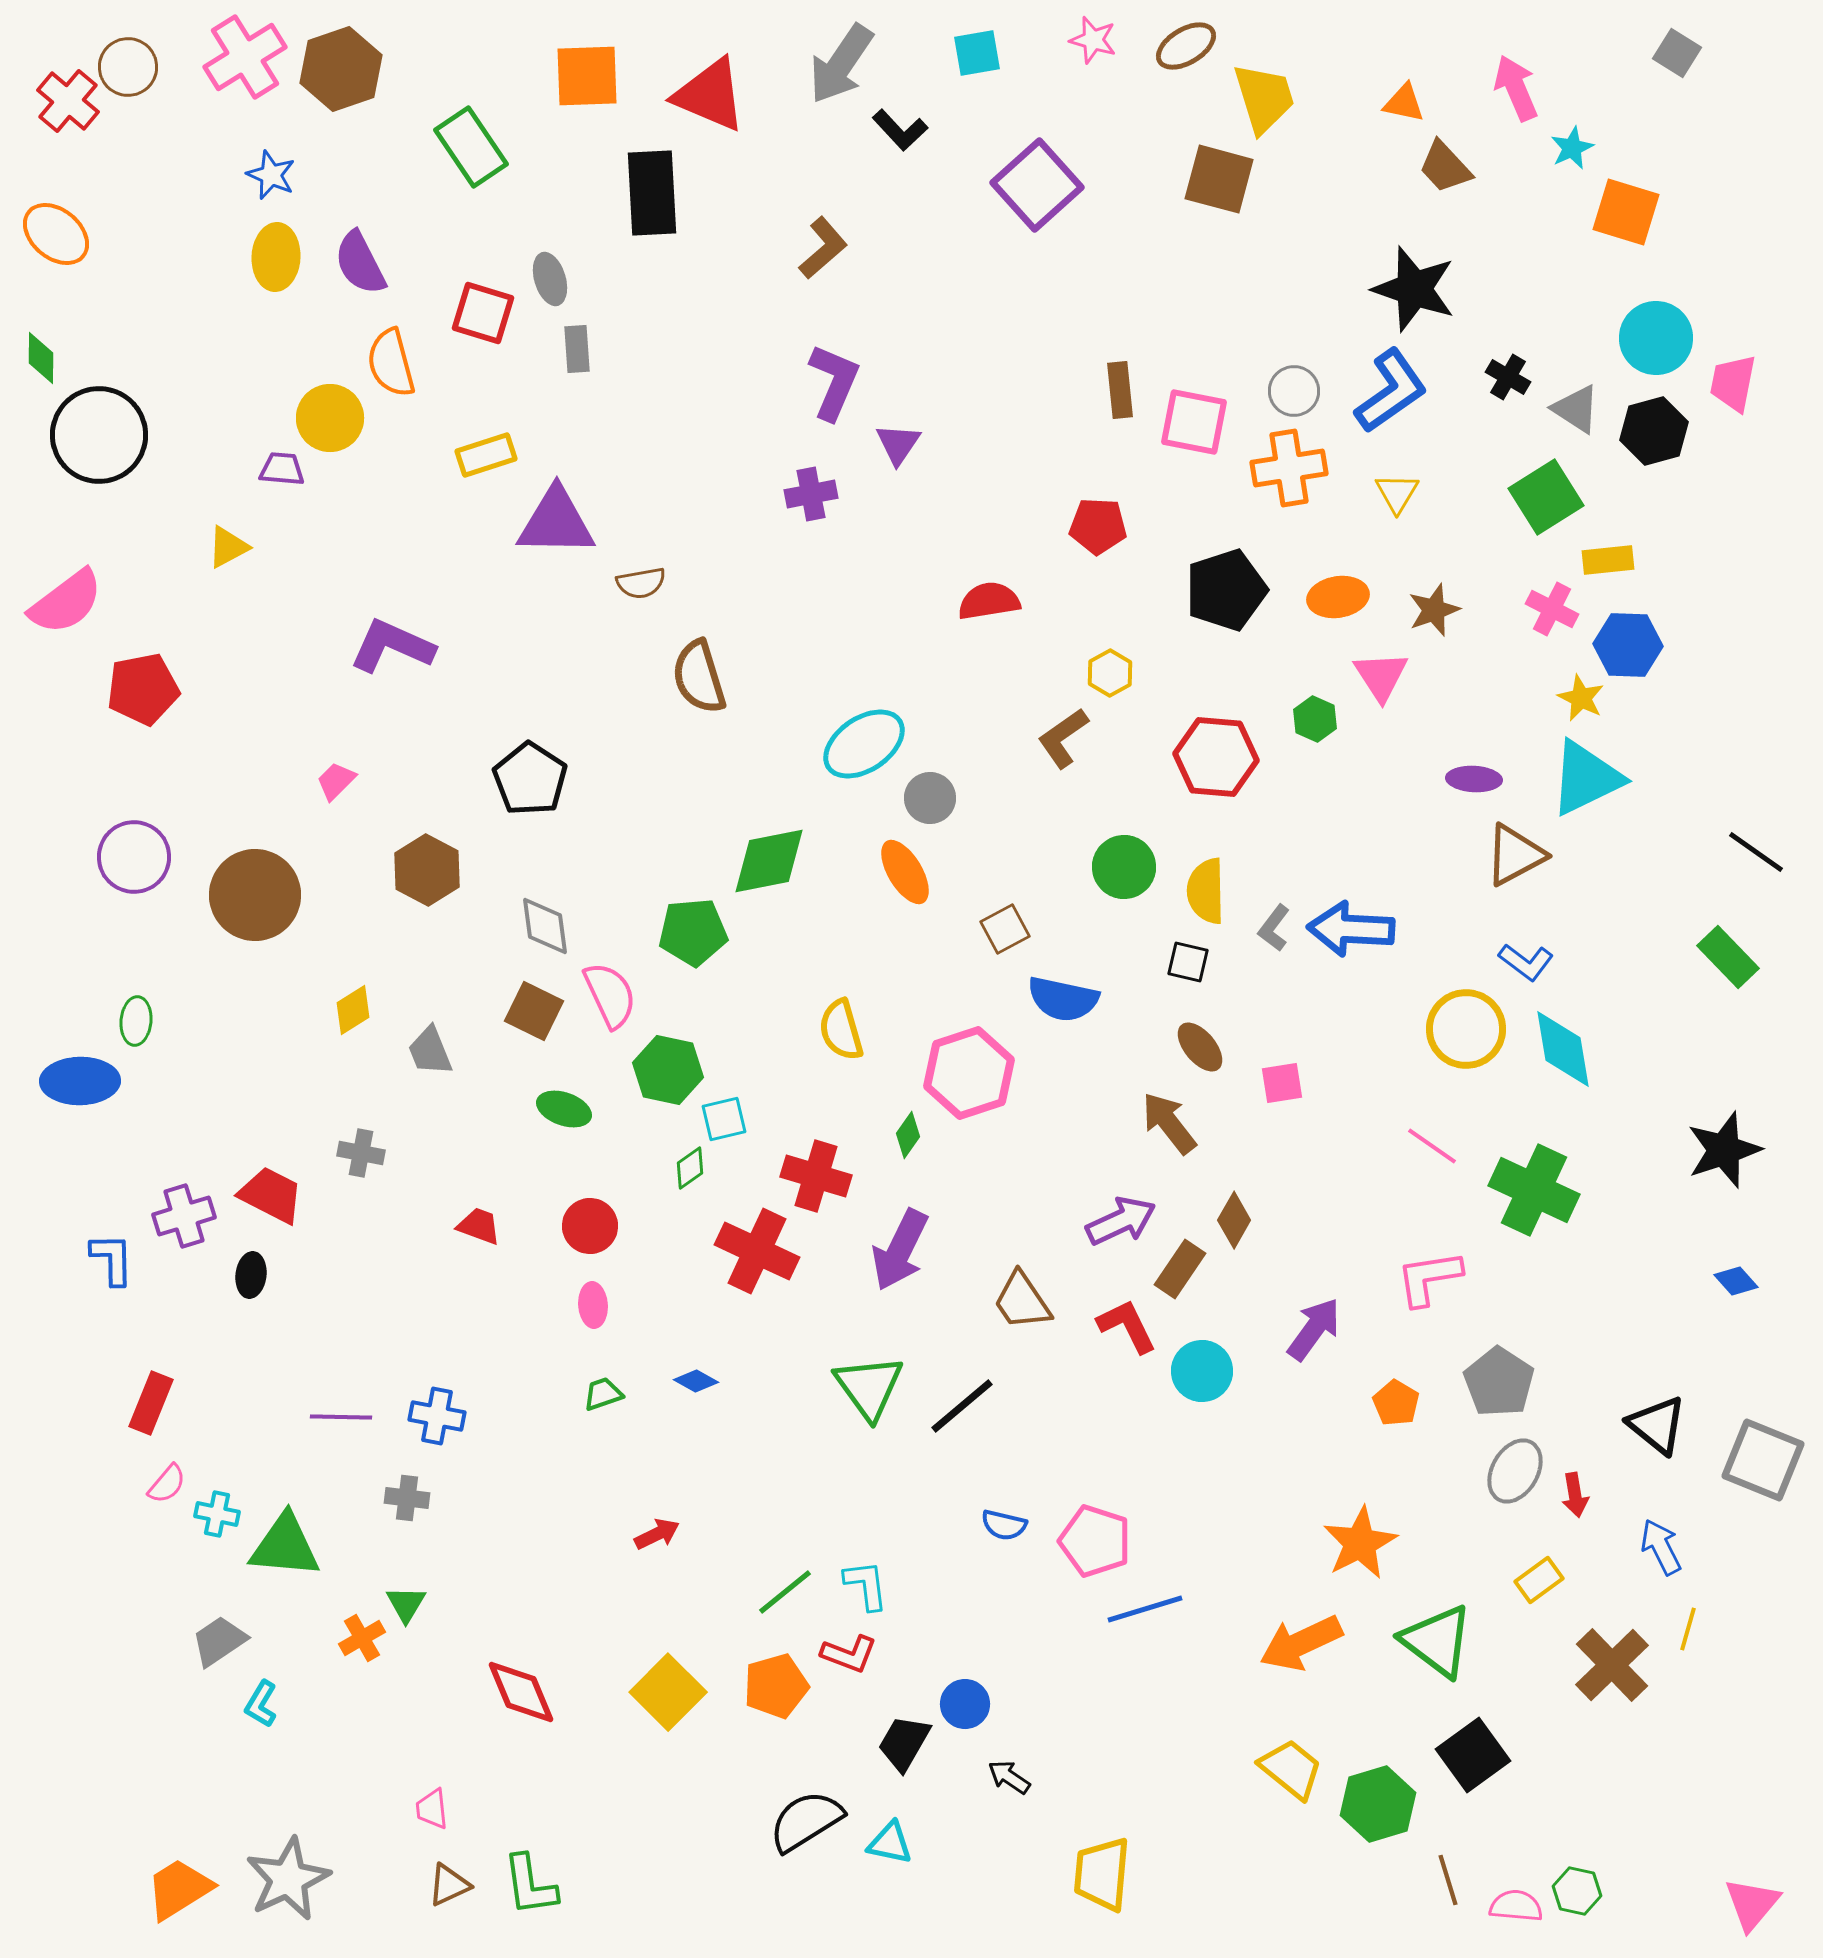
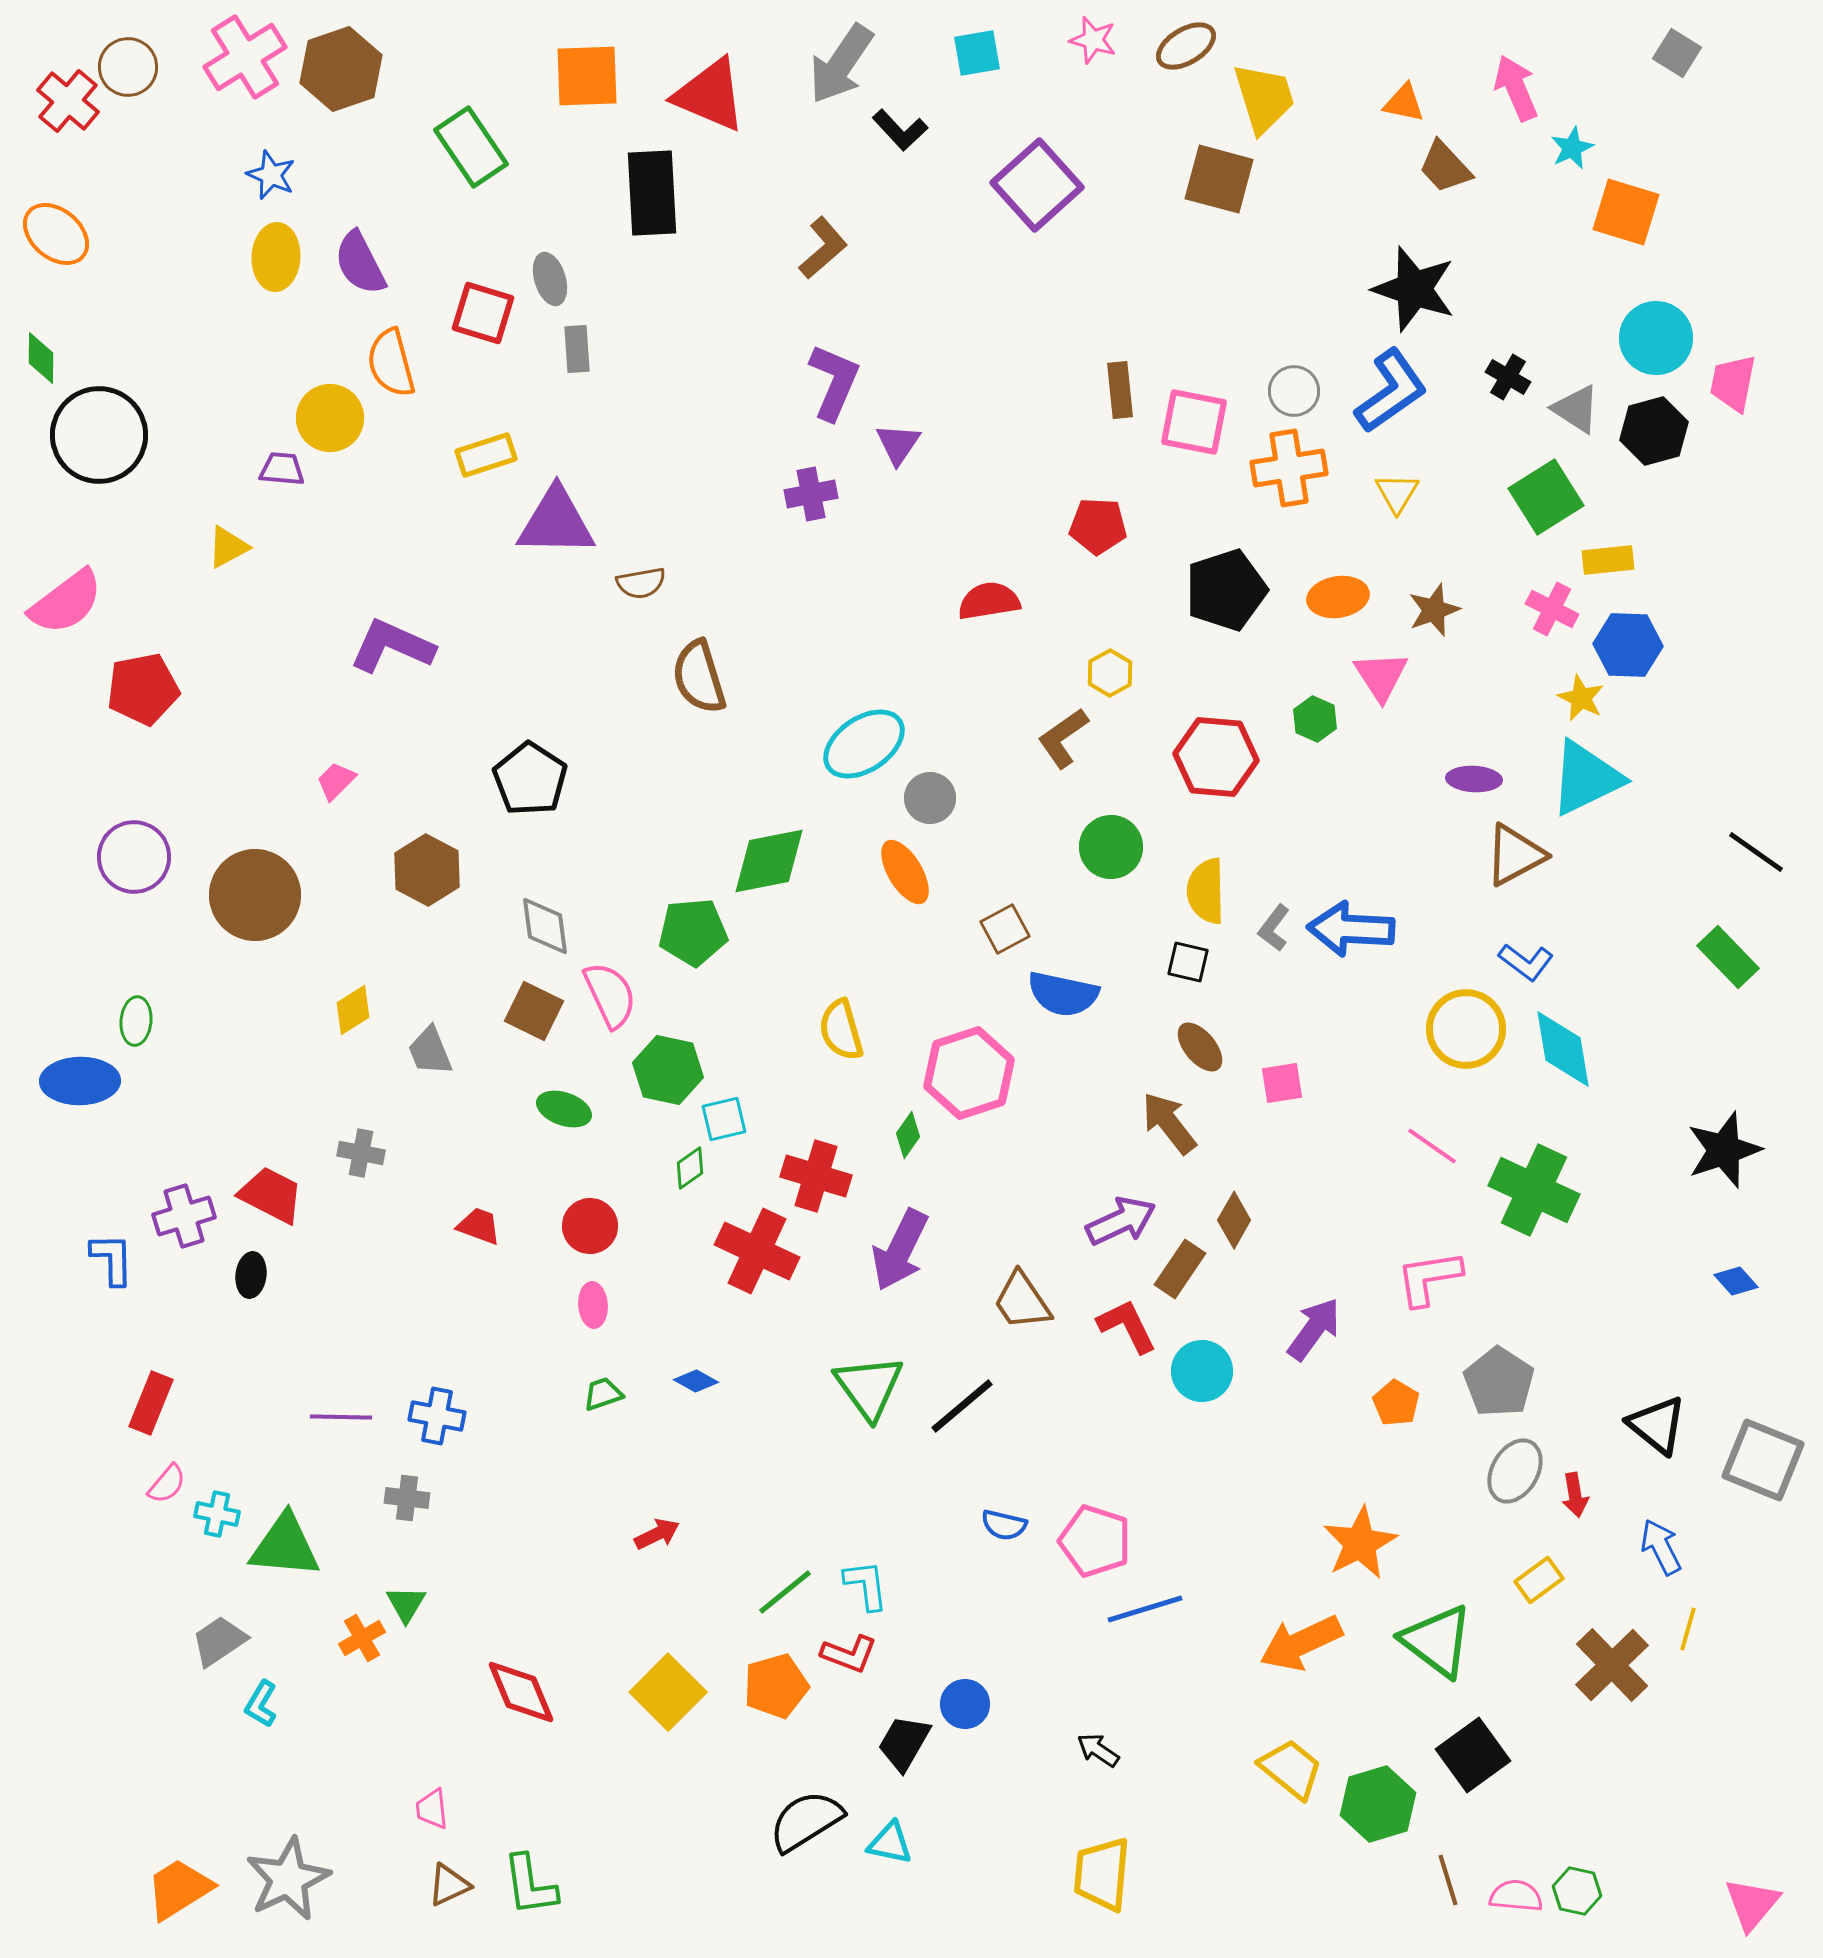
green circle at (1124, 867): moved 13 px left, 20 px up
blue semicircle at (1063, 999): moved 5 px up
black arrow at (1009, 1777): moved 89 px right, 27 px up
pink semicircle at (1516, 1906): moved 10 px up
